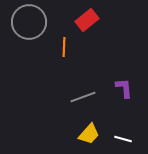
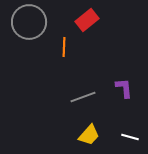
yellow trapezoid: moved 1 px down
white line: moved 7 px right, 2 px up
